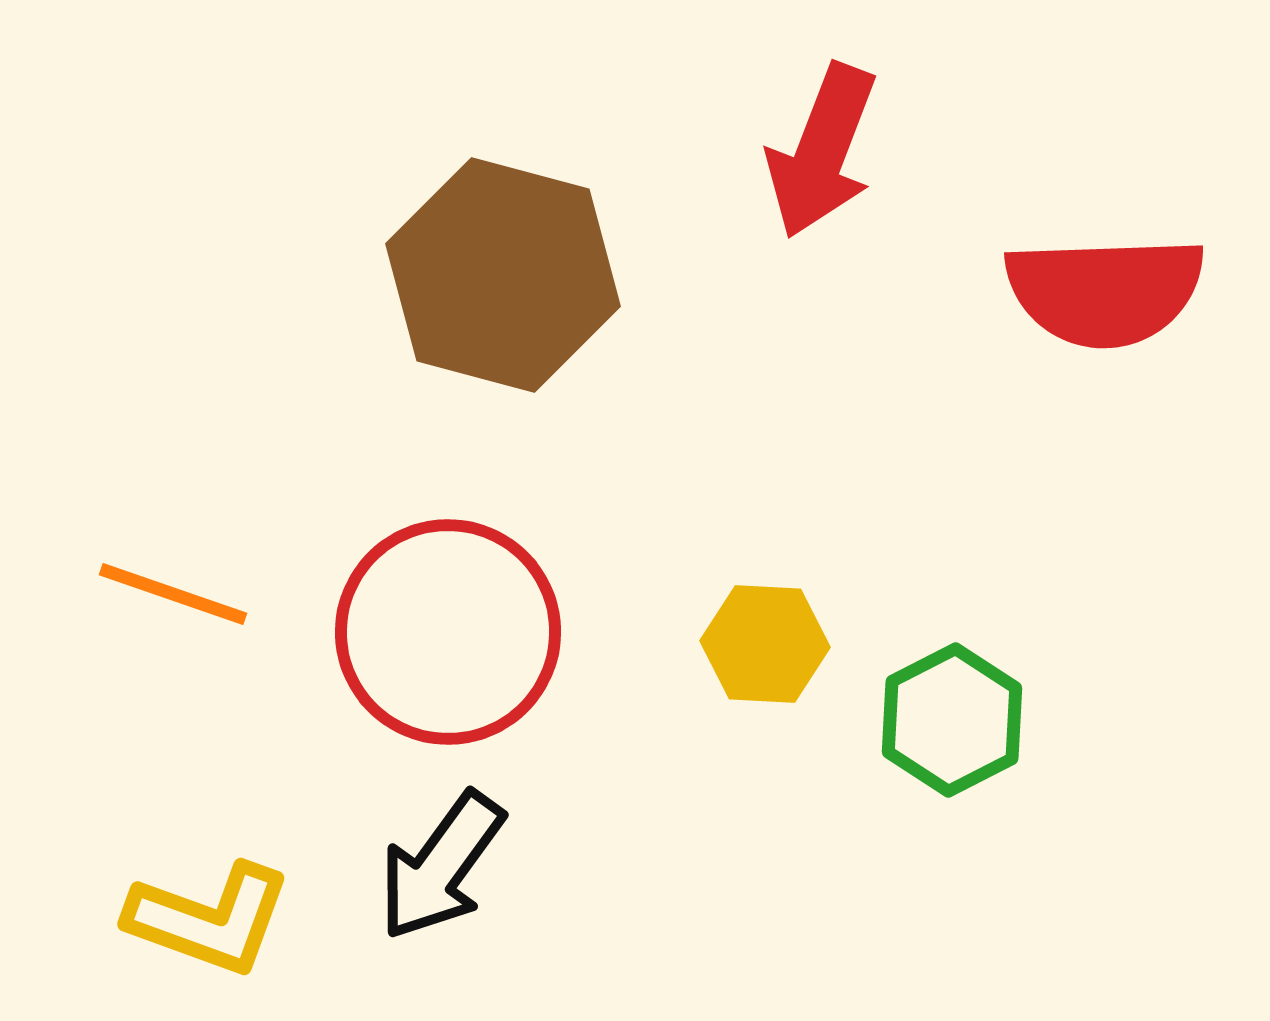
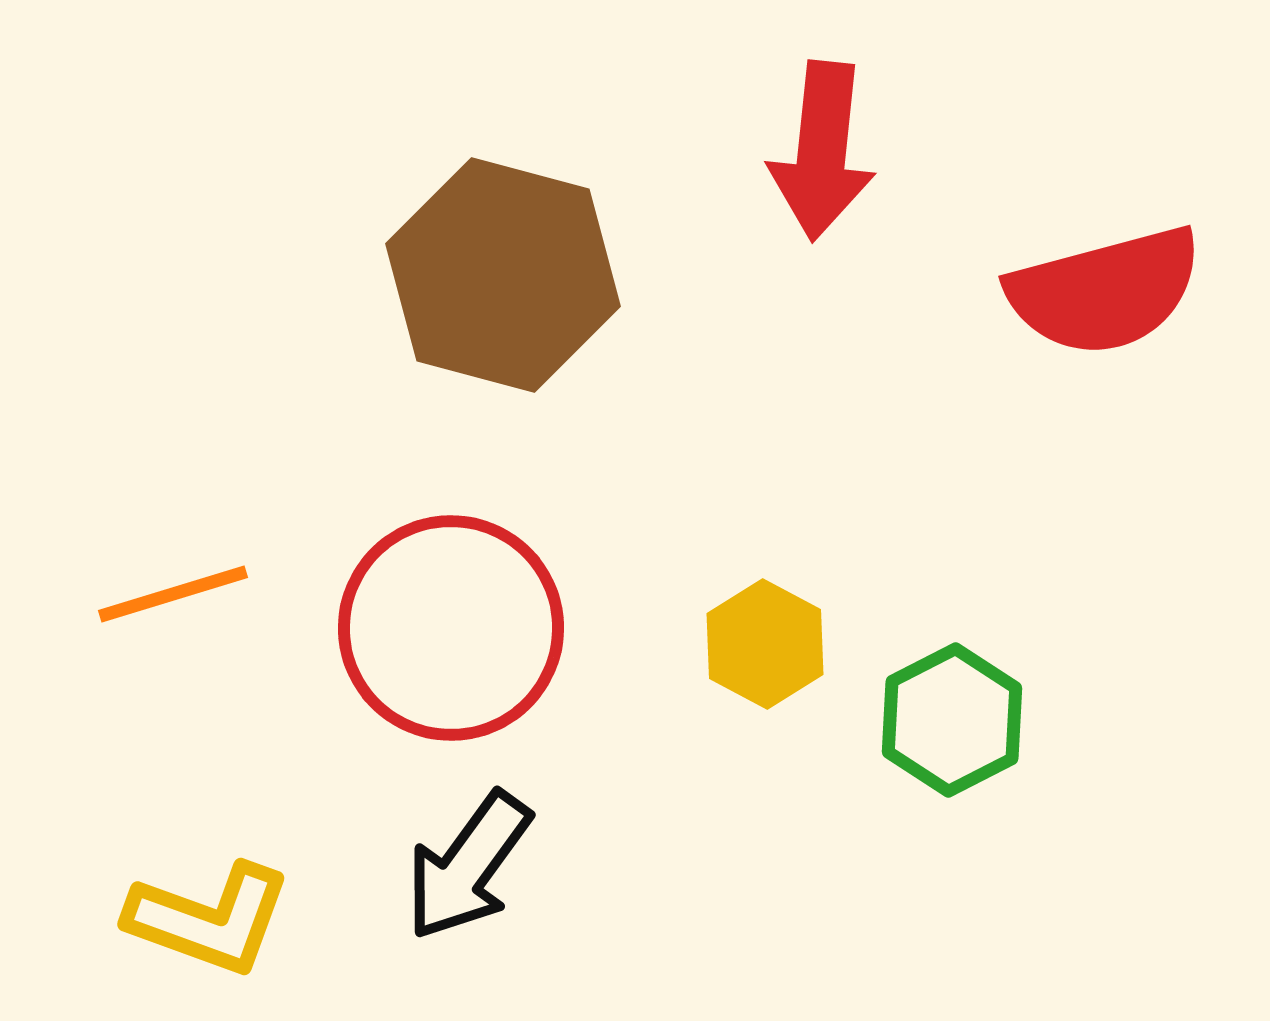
red arrow: rotated 15 degrees counterclockwise
red semicircle: rotated 13 degrees counterclockwise
orange line: rotated 36 degrees counterclockwise
red circle: moved 3 px right, 4 px up
yellow hexagon: rotated 25 degrees clockwise
black arrow: moved 27 px right
